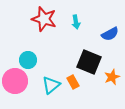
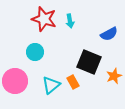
cyan arrow: moved 6 px left, 1 px up
blue semicircle: moved 1 px left
cyan circle: moved 7 px right, 8 px up
orange star: moved 2 px right, 1 px up
